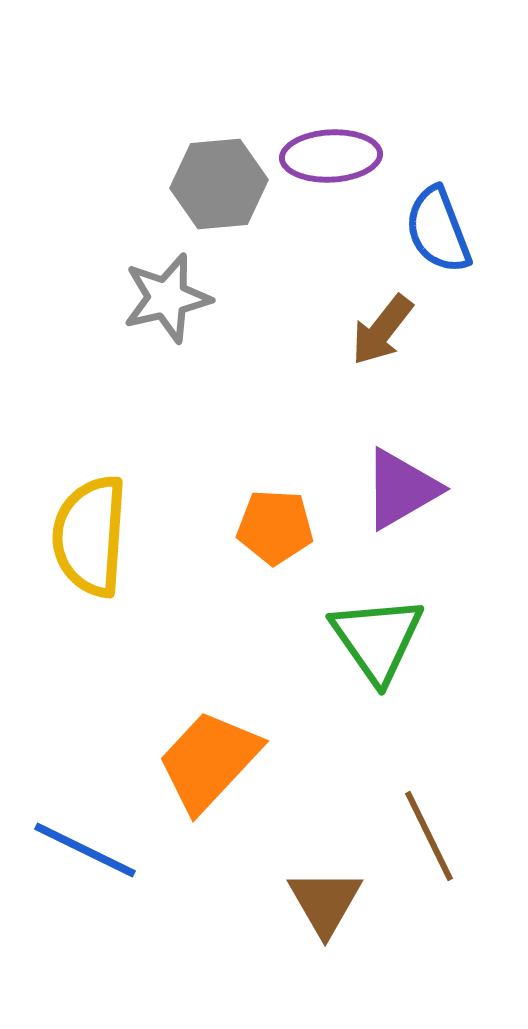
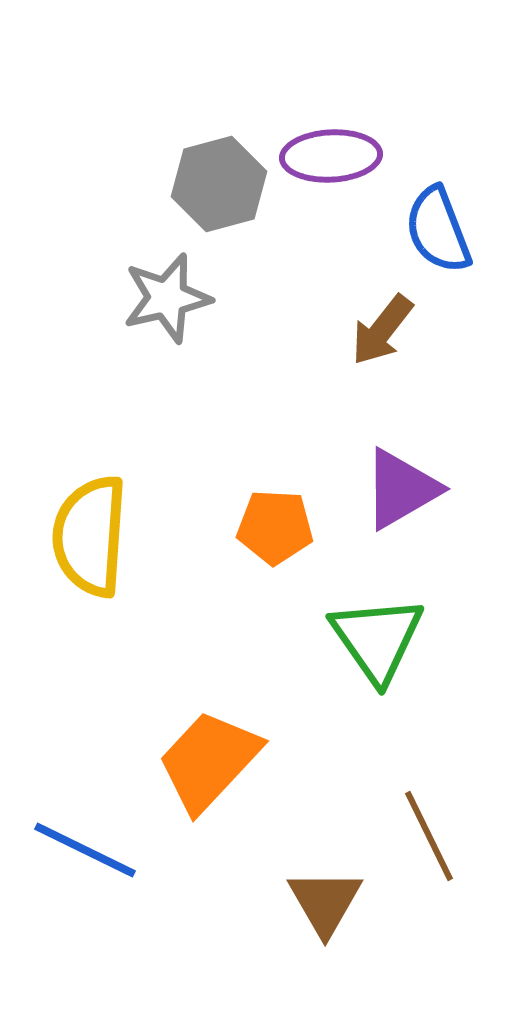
gray hexagon: rotated 10 degrees counterclockwise
